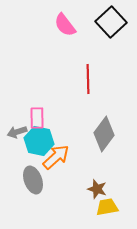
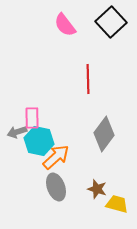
pink rectangle: moved 5 px left
gray ellipse: moved 23 px right, 7 px down
yellow trapezoid: moved 10 px right, 3 px up; rotated 25 degrees clockwise
